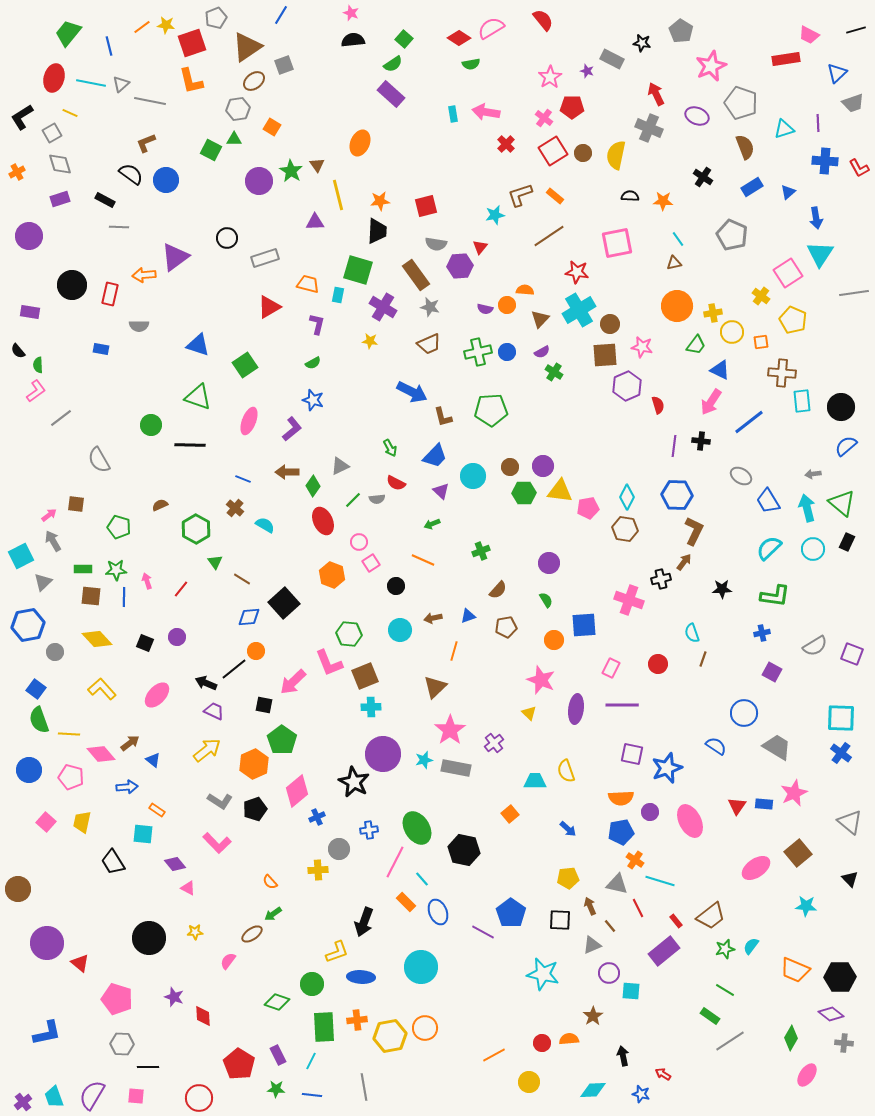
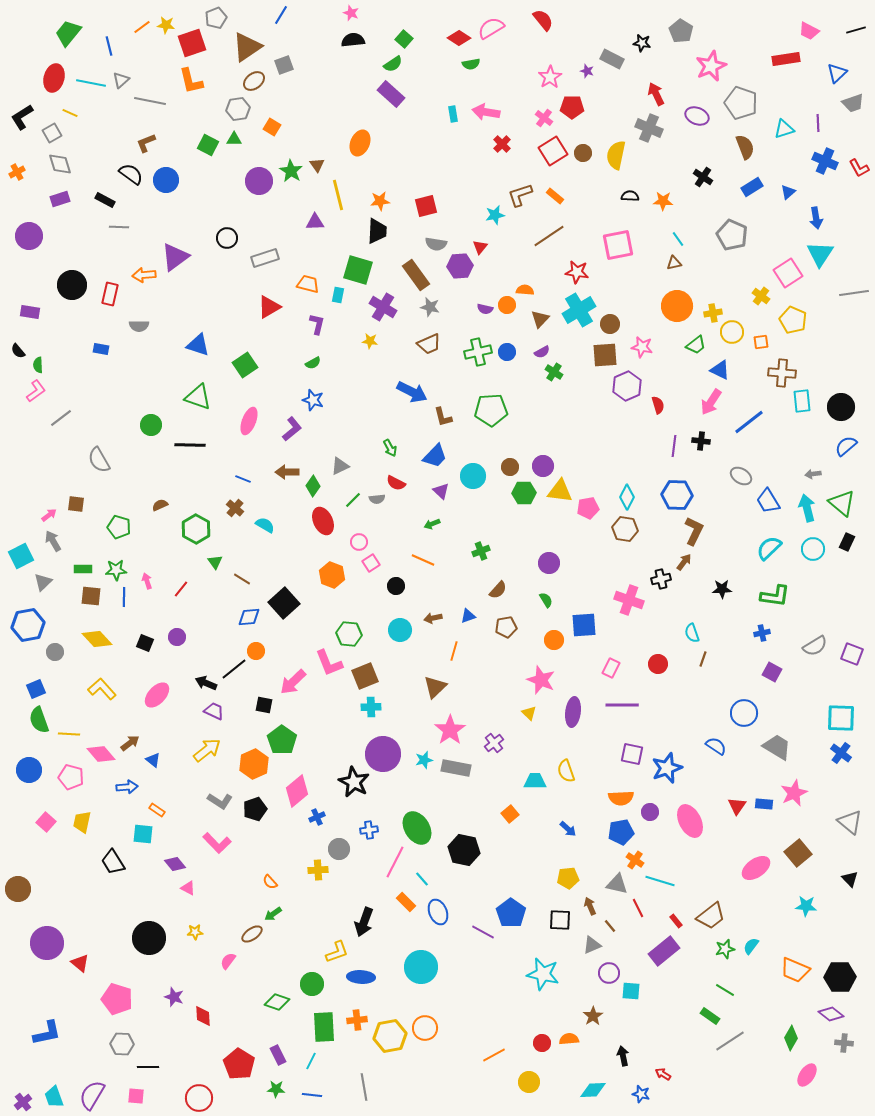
pink trapezoid at (809, 35): moved 4 px up
gray triangle at (121, 84): moved 4 px up
red cross at (506, 144): moved 4 px left
green square at (211, 150): moved 3 px left, 5 px up
blue cross at (825, 161): rotated 20 degrees clockwise
pink square at (617, 243): moved 1 px right, 2 px down
green trapezoid at (696, 345): rotated 15 degrees clockwise
blue square at (36, 689): rotated 30 degrees clockwise
purple ellipse at (576, 709): moved 3 px left, 3 px down
